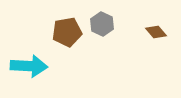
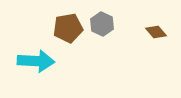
brown pentagon: moved 1 px right, 4 px up
cyan arrow: moved 7 px right, 5 px up
